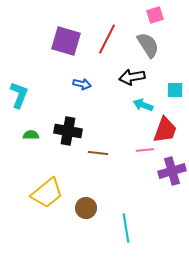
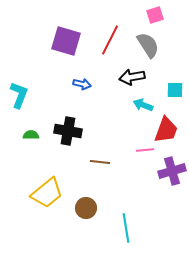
red line: moved 3 px right, 1 px down
red trapezoid: moved 1 px right
brown line: moved 2 px right, 9 px down
